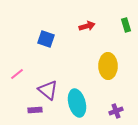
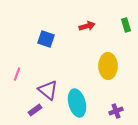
pink line: rotated 32 degrees counterclockwise
purple rectangle: rotated 32 degrees counterclockwise
